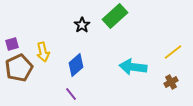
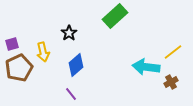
black star: moved 13 px left, 8 px down
cyan arrow: moved 13 px right
